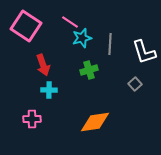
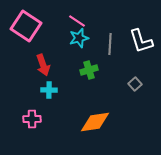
pink line: moved 7 px right, 1 px up
cyan star: moved 3 px left
white L-shape: moved 3 px left, 11 px up
